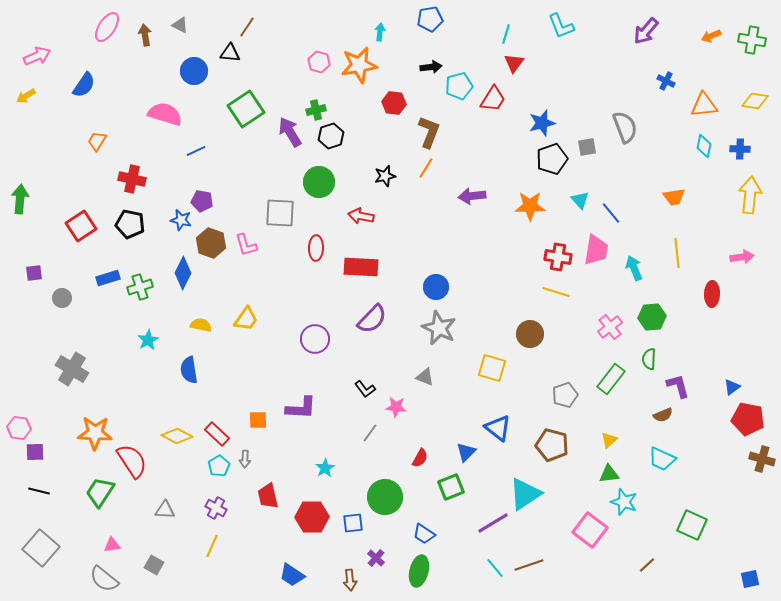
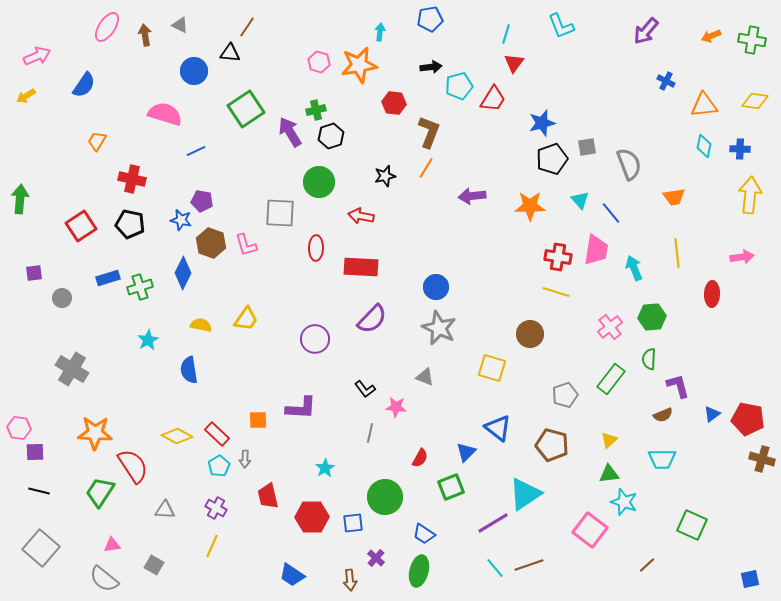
gray semicircle at (625, 127): moved 4 px right, 37 px down
blue triangle at (732, 387): moved 20 px left, 27 px down
gray line at (370, 433): rotated 24 degrees counterclockwise
cyan trapezoid at (662, 459): rotated 24 degrees counterclockwise
red semicircle at (132, 461): moved 1 px right, 5 px down
